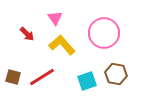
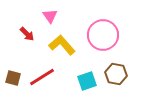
pink triangle: moved 5 px left, 2 px up
pink circle: moved 1 px left, 2 px down
brown square: moved 1 px down
